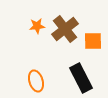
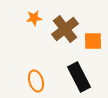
orange star: moved 3 px left, 8 px up
black rectangle: moved 2 px left, 1 px up
